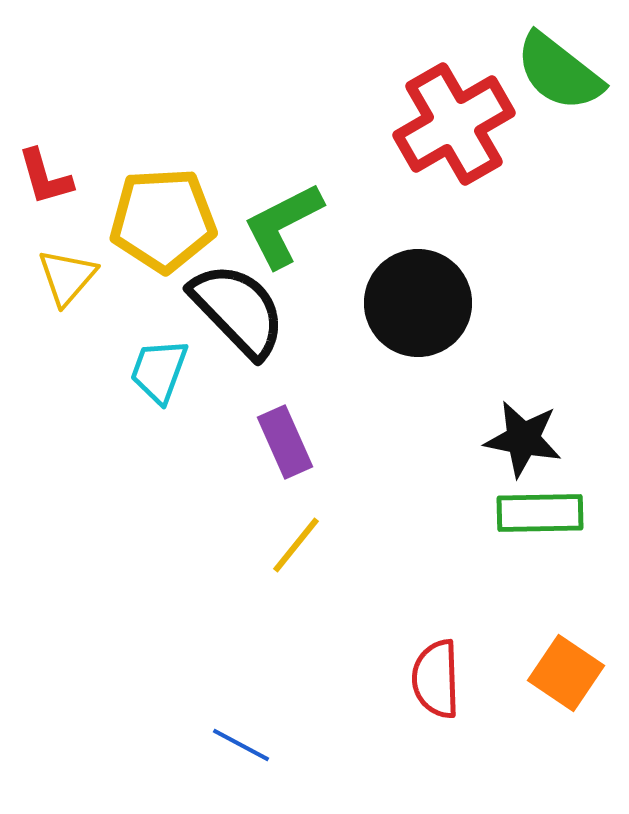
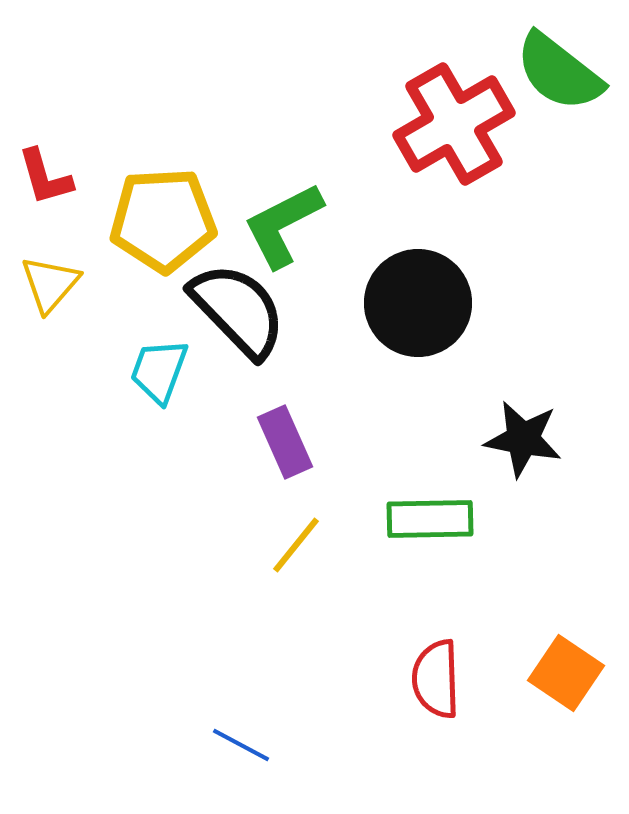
yellow triangle: moved 17 px left, 7 px down
green rectangle: moved 110 px left, 6 px down
